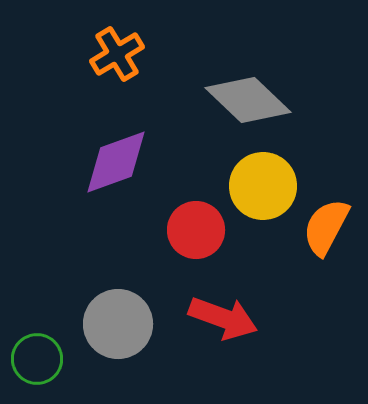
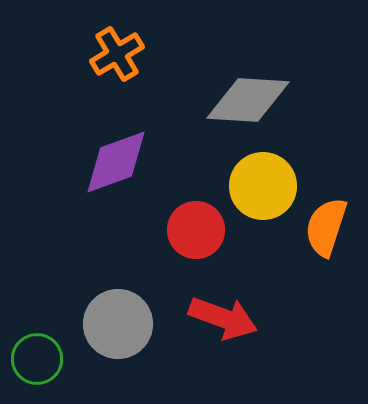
gray diamond: rotated 40 degrees counterclockwise
orange semicircle: rotated 10 degrees counterclockwise
